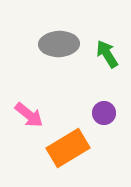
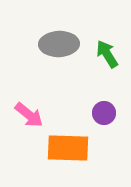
orange rectangle: rotated 33 degrees clockwise
